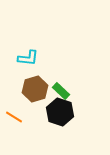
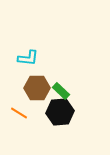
brown hexagon: moved 2 px right, 1 px up; rotated 15 degrees clockwise
black hexagon: rotated 24 degrees counterclockwise
orange line: moved 5 px right, 4 px up
